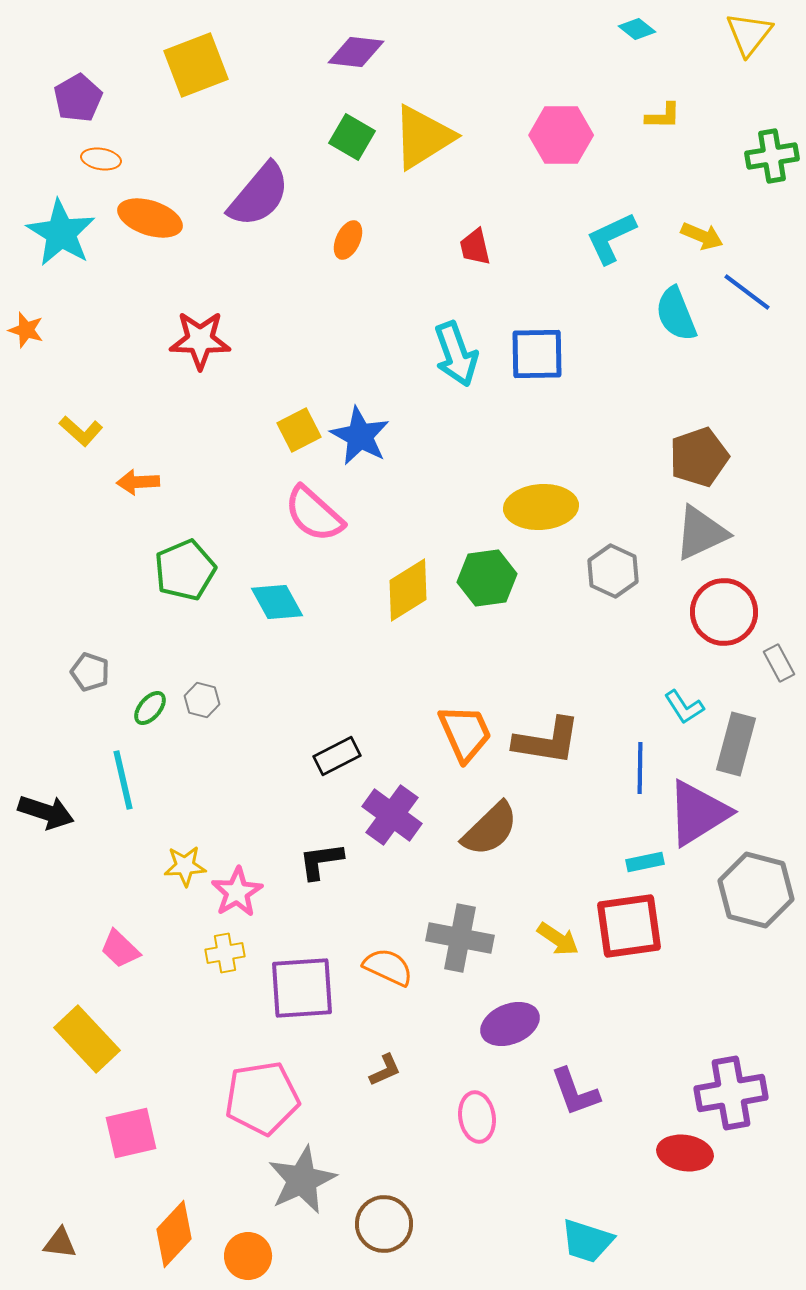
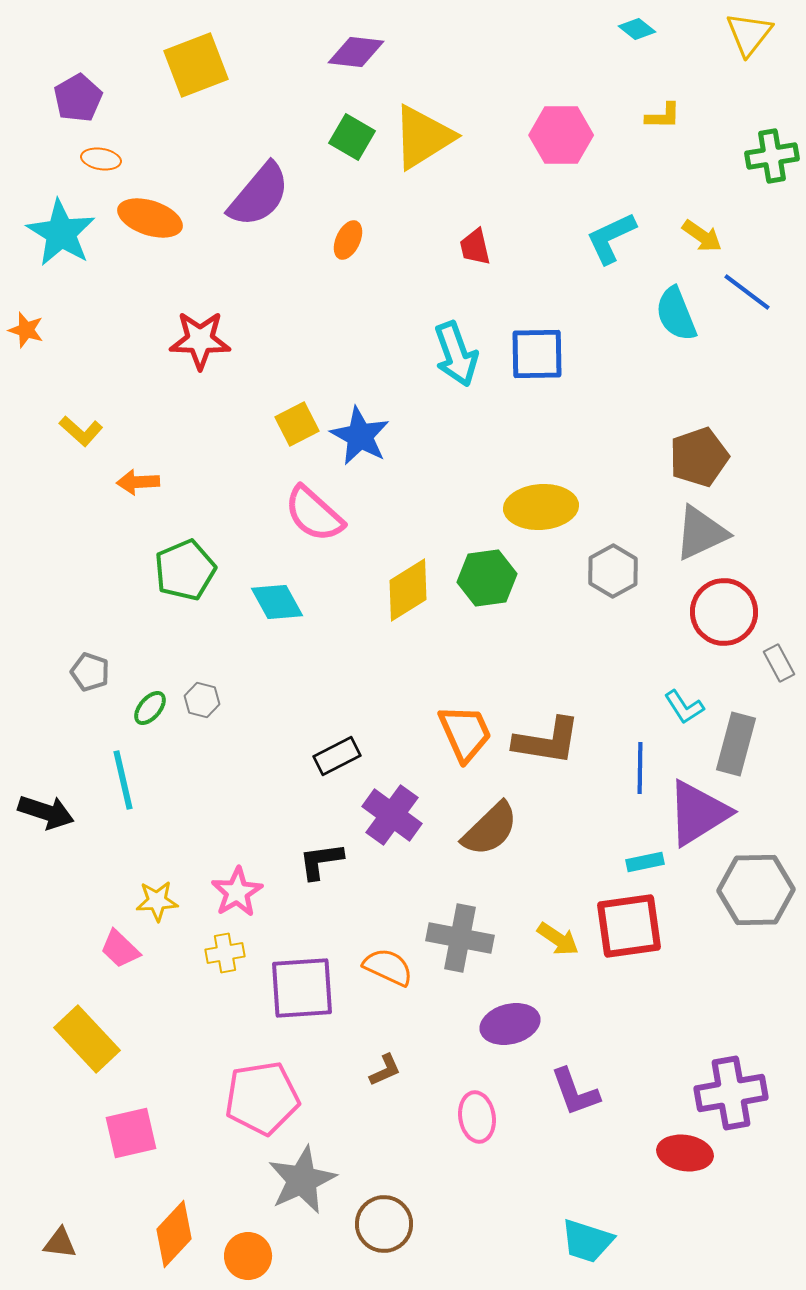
yellow arrow at (702, 236): rotated 12 degrees clockwise
yellow square at (299, 430): moved 2 px left, 6 px up
gray hexagon at (613, 571): rotated 6 degrees clockwise
yellow star at (185, 866): moved 28 px left, 35 px down
gray hexagon at (756, 890): rotated 16 degrees counterclockwise
purple ellipse at (510, 1024): rotated 8 degrees clockwise
